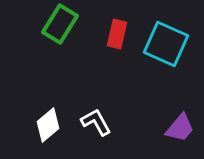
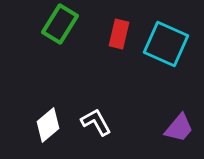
red rectangle: moved 2 px right
purple trapezoid: moved 1 px left
